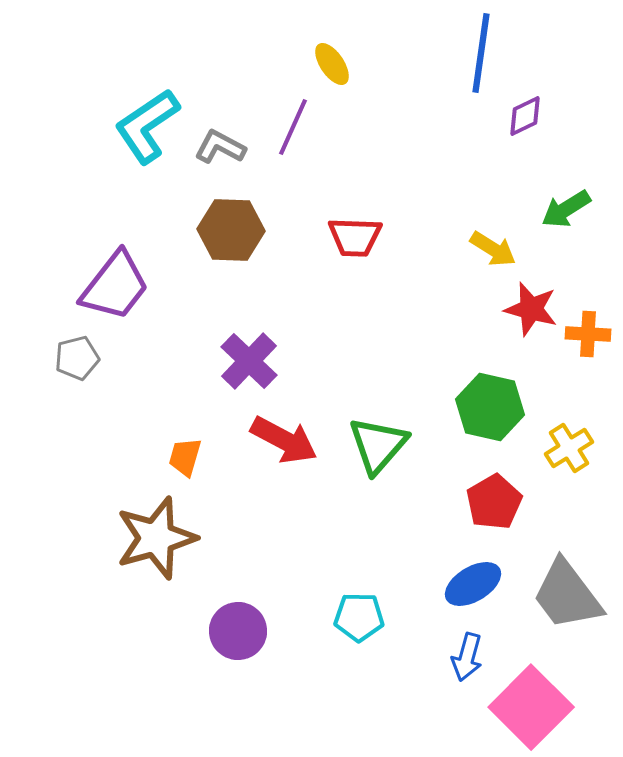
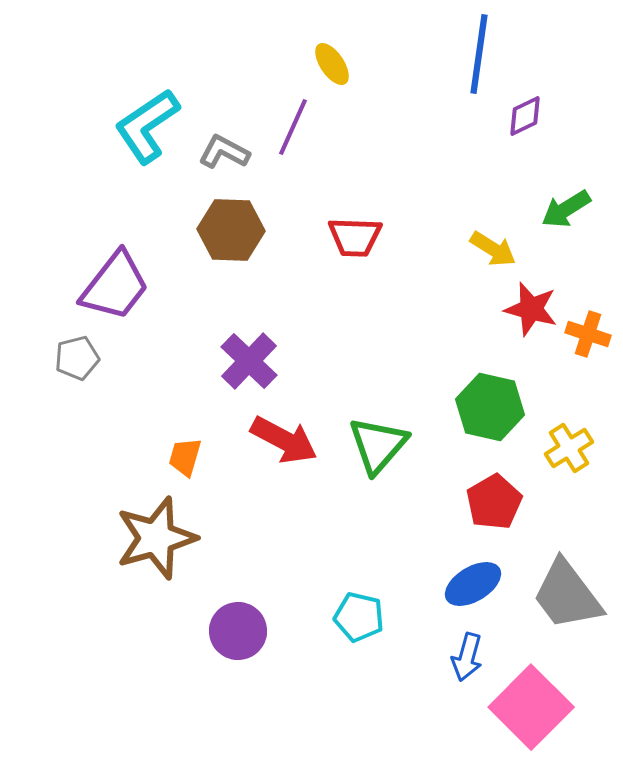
blue line: moved 2 px left, 1 px down
gray L-shape: moved 4 px right, 5 px down
orange cross: rotated 15 degrees clockwise
cyan pentagon: rotated 12 degrees clockwise
